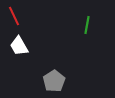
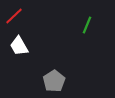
red line: rotated 72 degrees clockwise
green line: rotated 12 degrees clockwise
